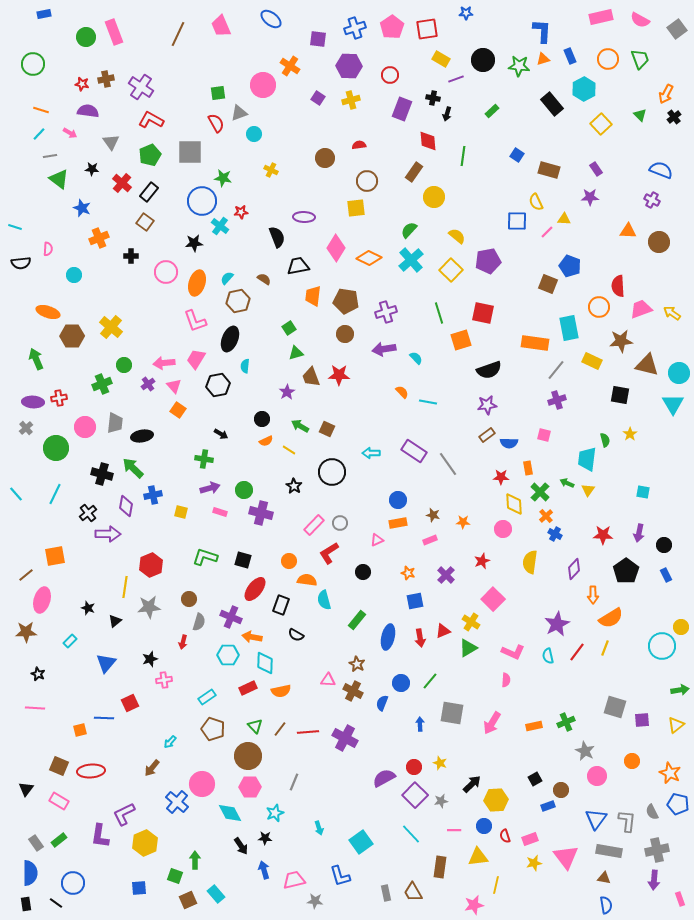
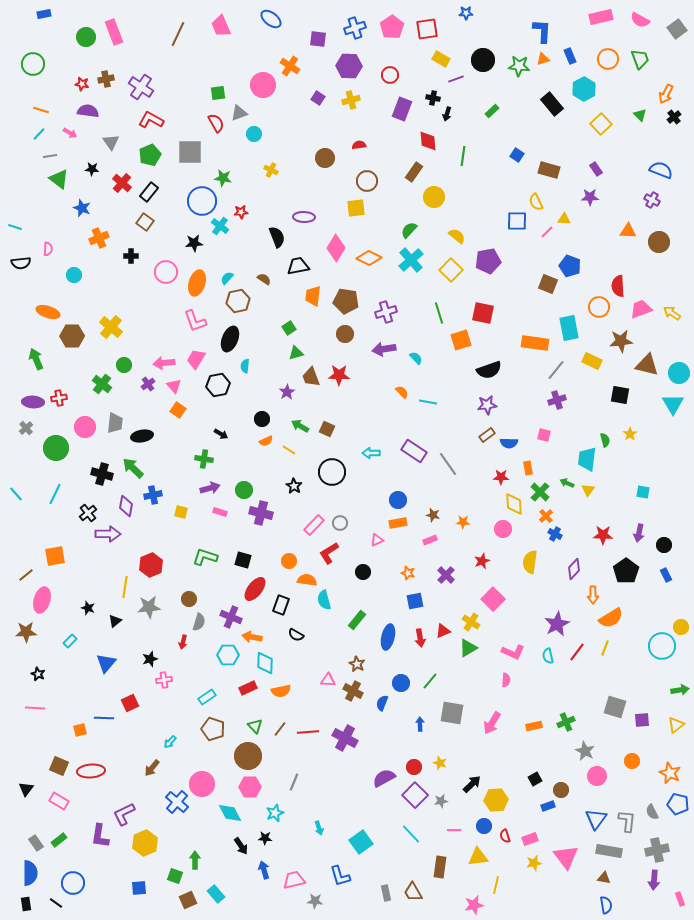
green cross at (102, 384): rotated 30 degrees counterclockwise
